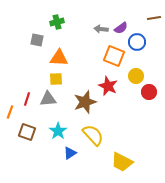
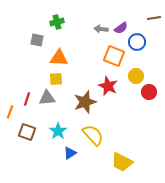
gray triangle: moved 1 px left, 1 px up
